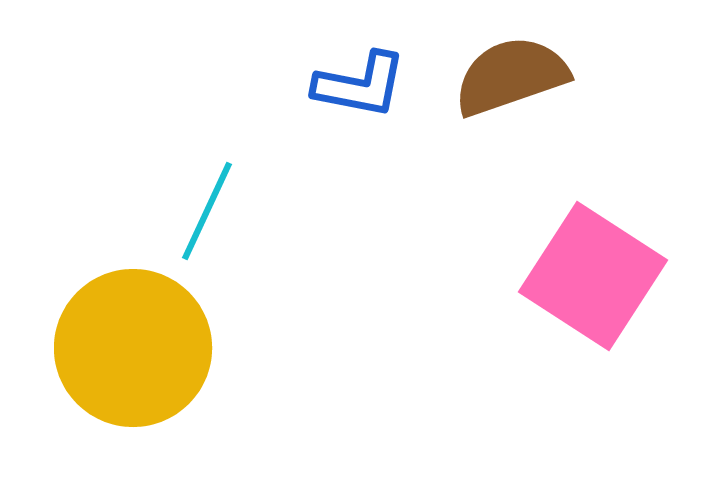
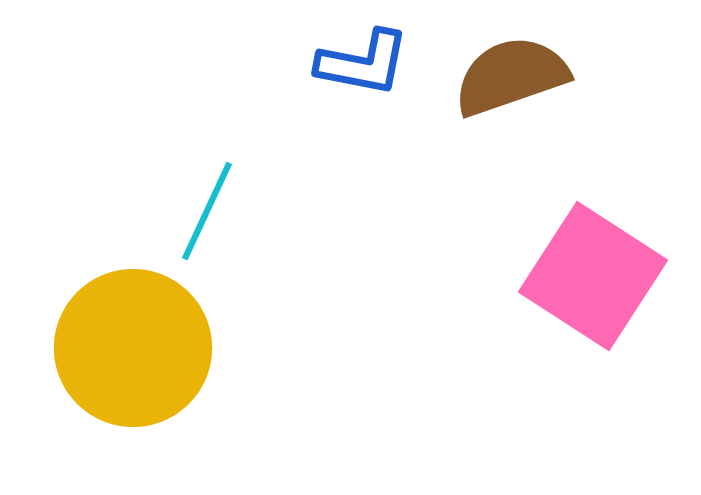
blue L-shape: moved 3 px right, 22 px up
